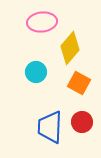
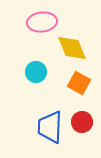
yellow diamond: moved 2 px right; rotated 64 degrees counterclockwise
